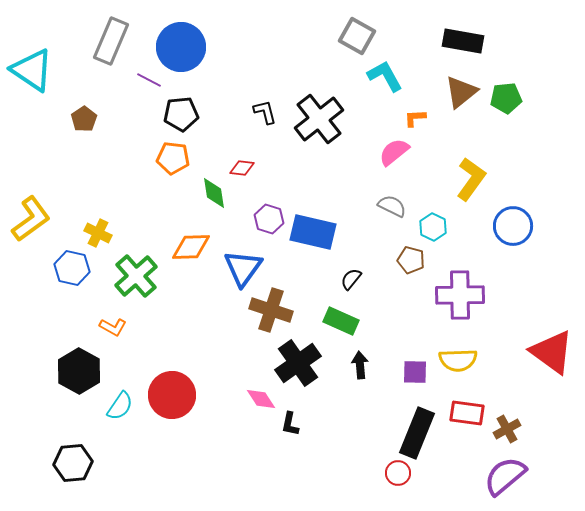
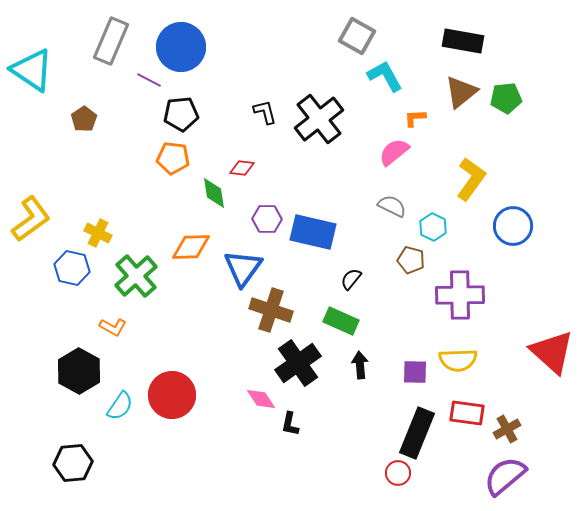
purple hexagon at (269, 219): moved 2 px left; rotated 16 degrees counterclockwise
red triangle at (552, 352): rotated 6 degrees clockwise
